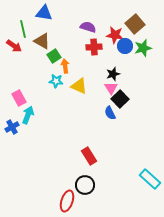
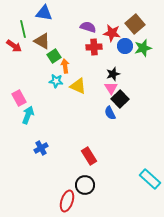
red star: moved 3 px left, 2 px up
yellow triangle: moved 1 px left
blue cross: moved 29 px right, 21 px down
